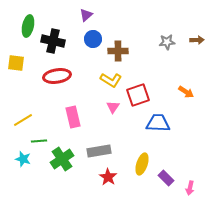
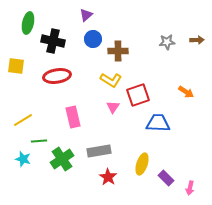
green ellipse: moved 3 px up
yellow square: moved 3 px down
